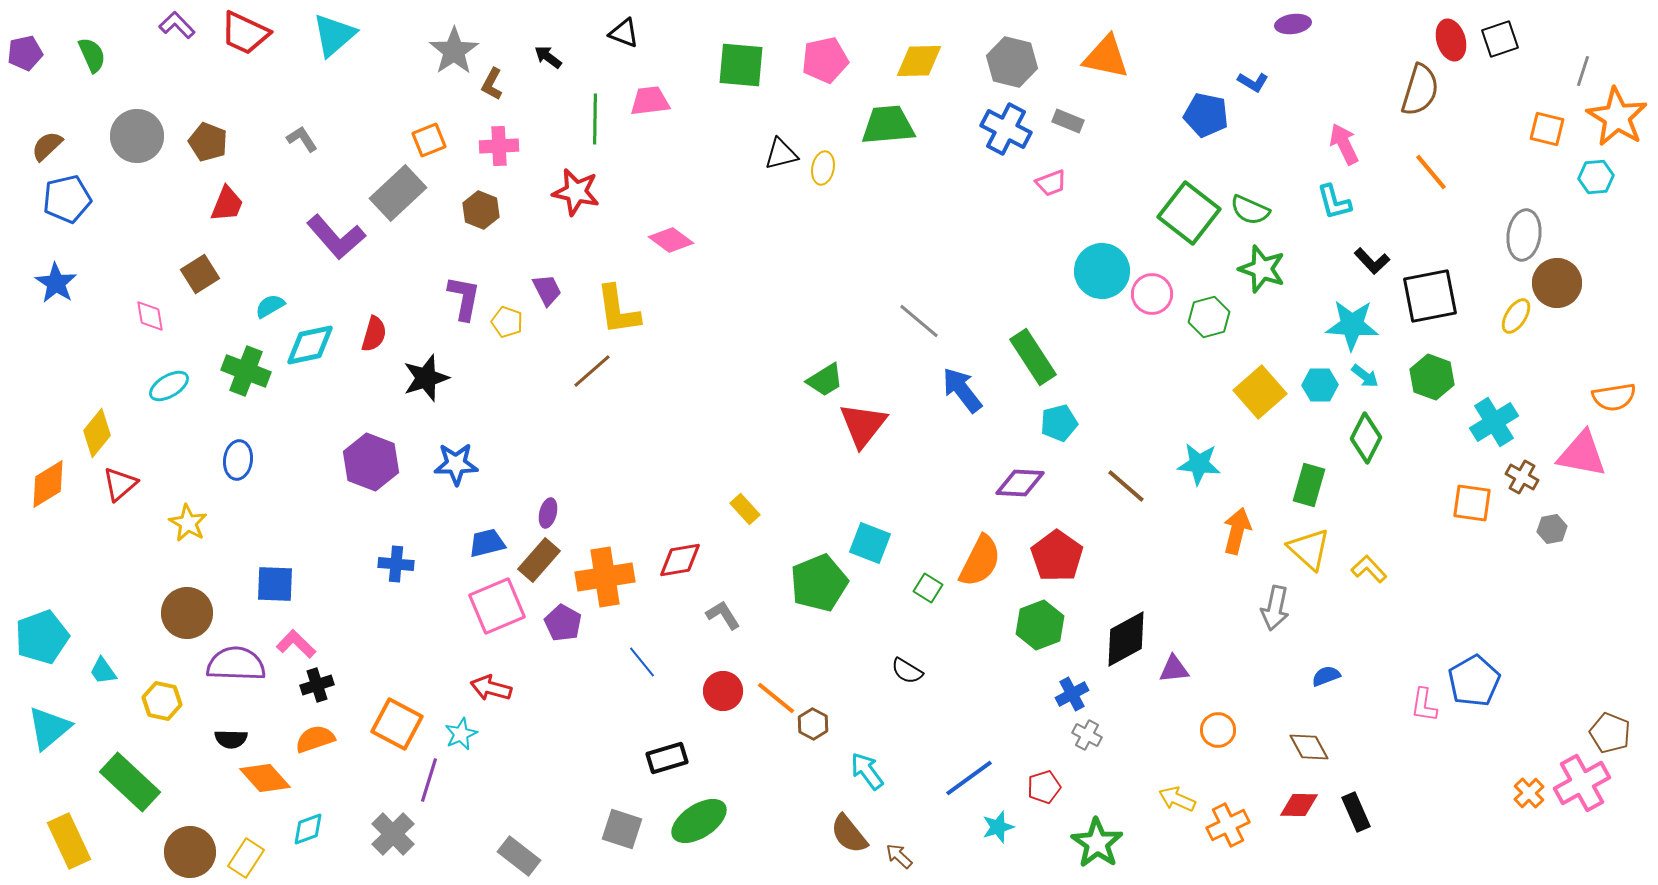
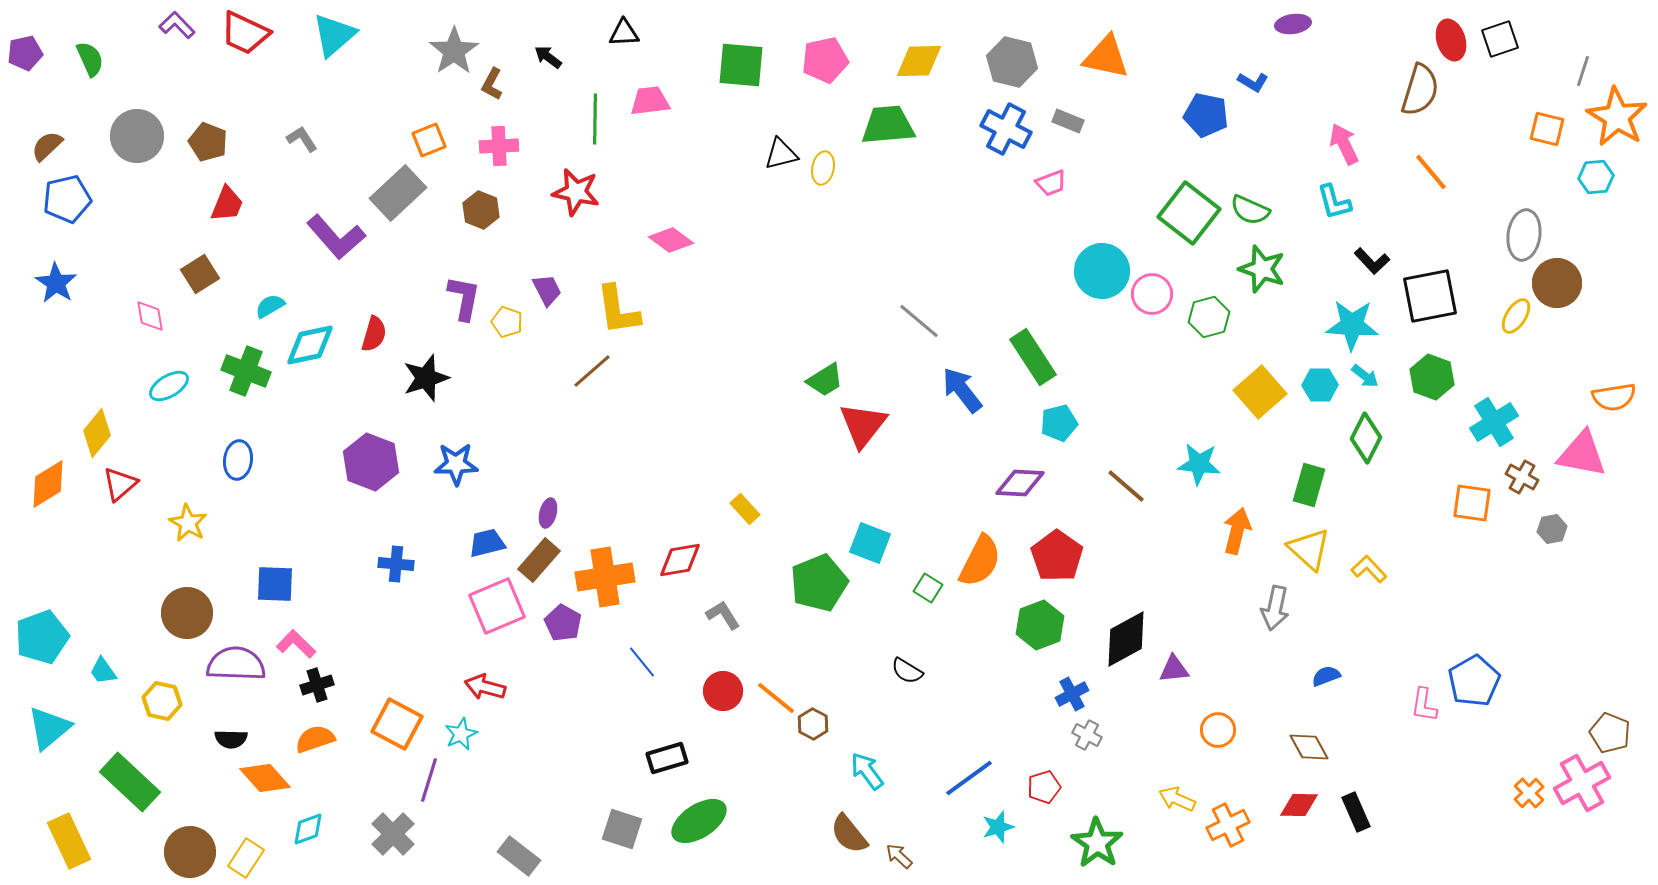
black triangle at (624, 33): rotated 24 degrees counterclockwise
green semicircle at (92, 55): moved 2 px left, 4 px down
red arrow at (491, 688): moved 6 px left, 1 px up
